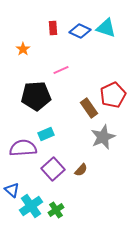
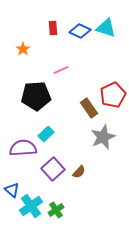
cyan rectangle: rotated 21 degrees counterclockwise
brown semicircle: moved 2 px left, 2 px down
